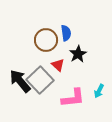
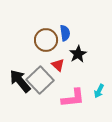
blue semicircle: moved 1 px left
